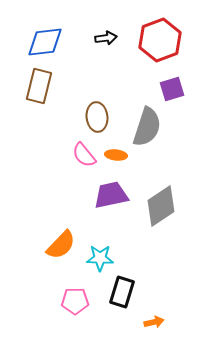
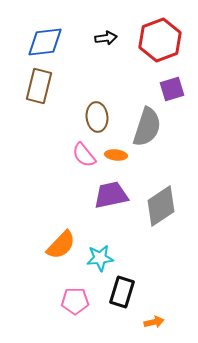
cyan star: rotated 8 degrees counterclockwise
